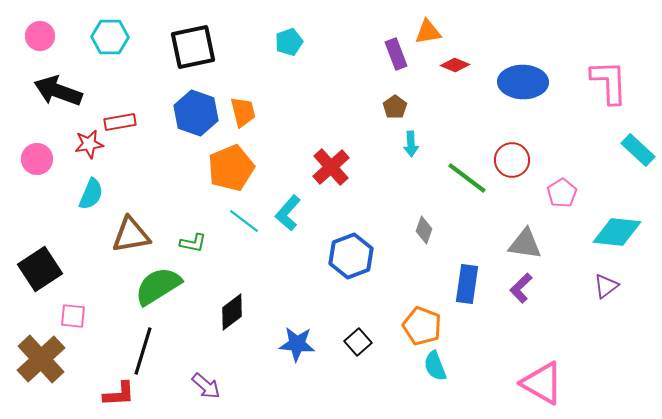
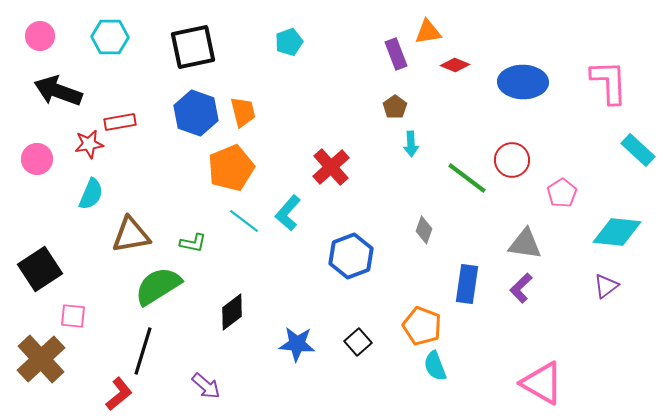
red L-shape at (119, 394): rotated 36 degrees counterclockwise
